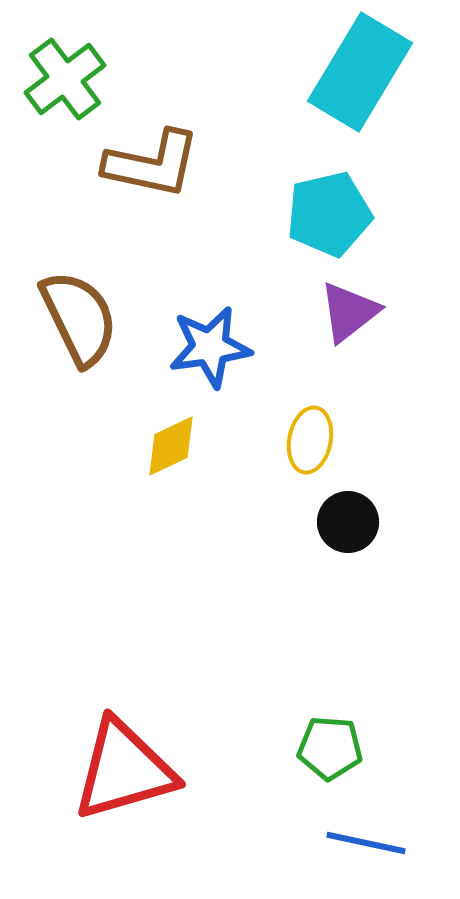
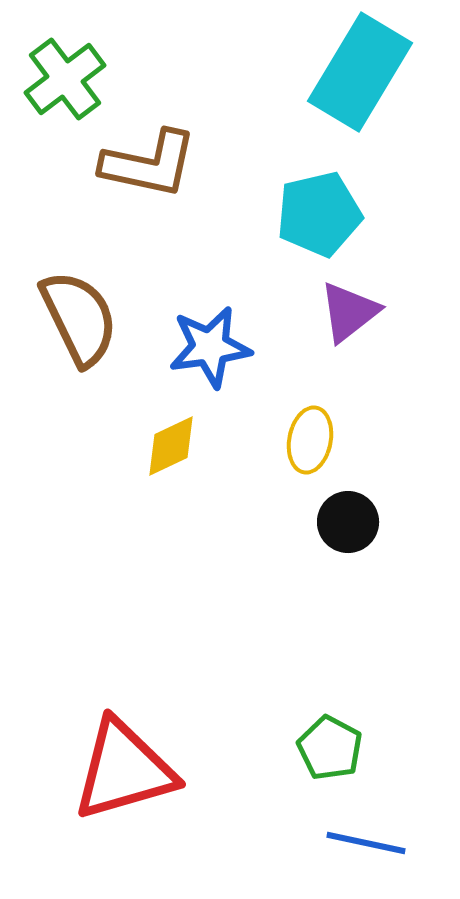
brown L-shape: moved 3 px left
cyan pentagon: moved 10 px left
green pentagon: rotated 24 degrees clockwise
